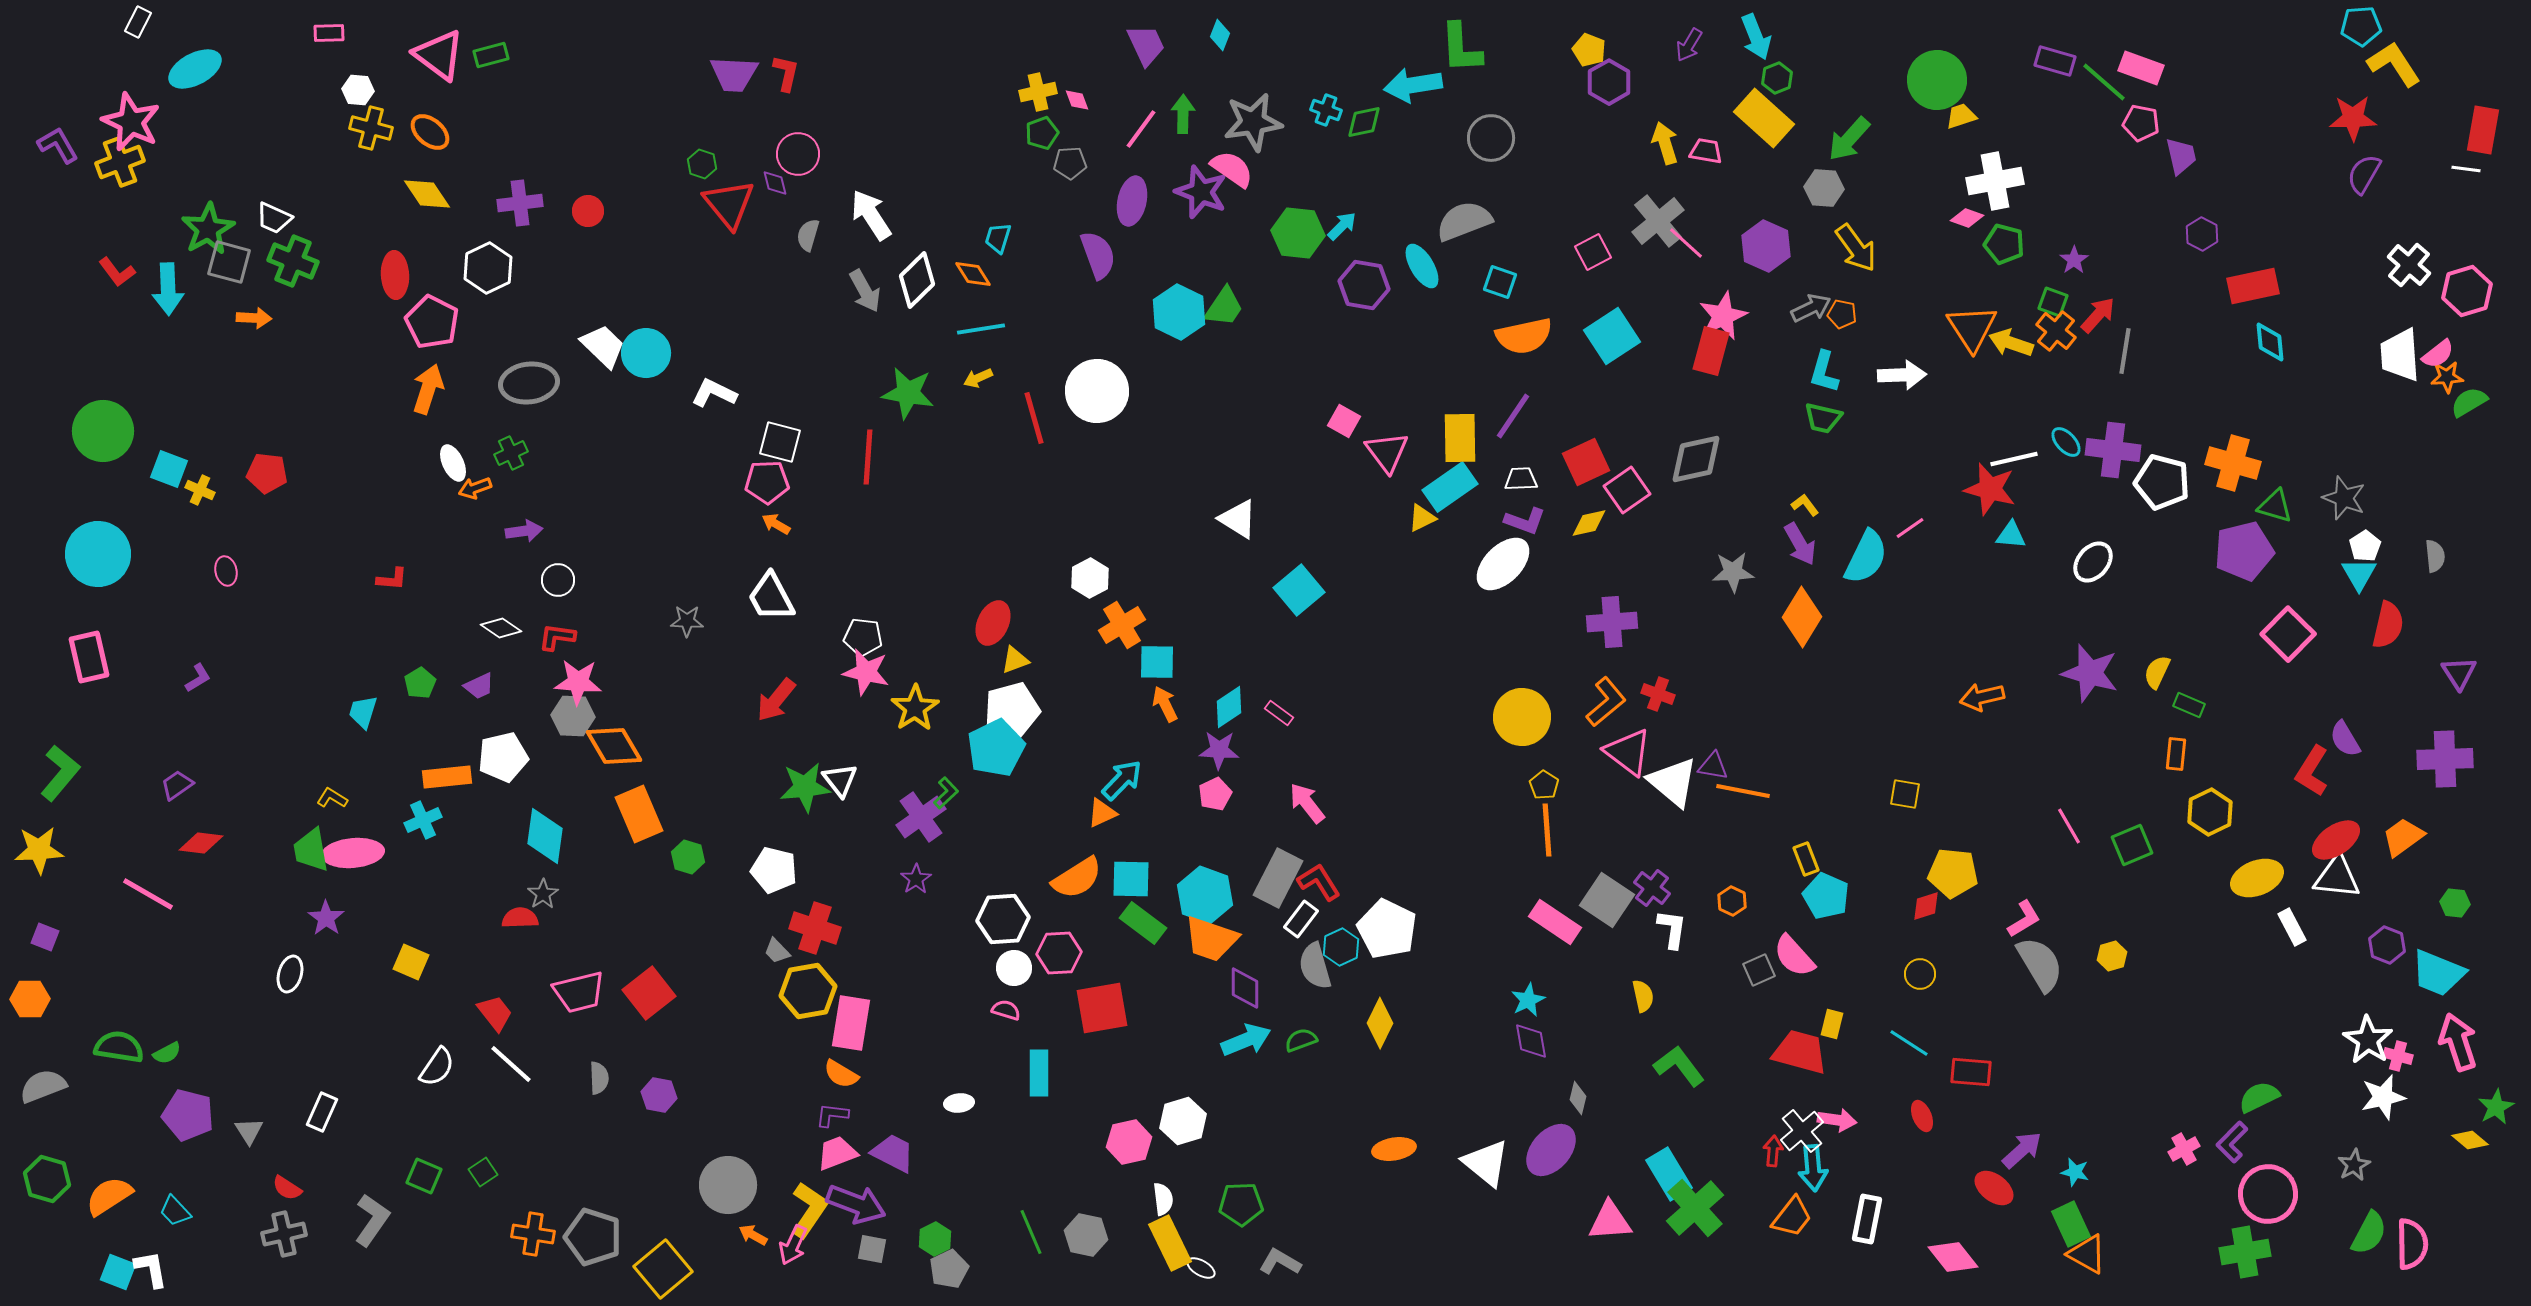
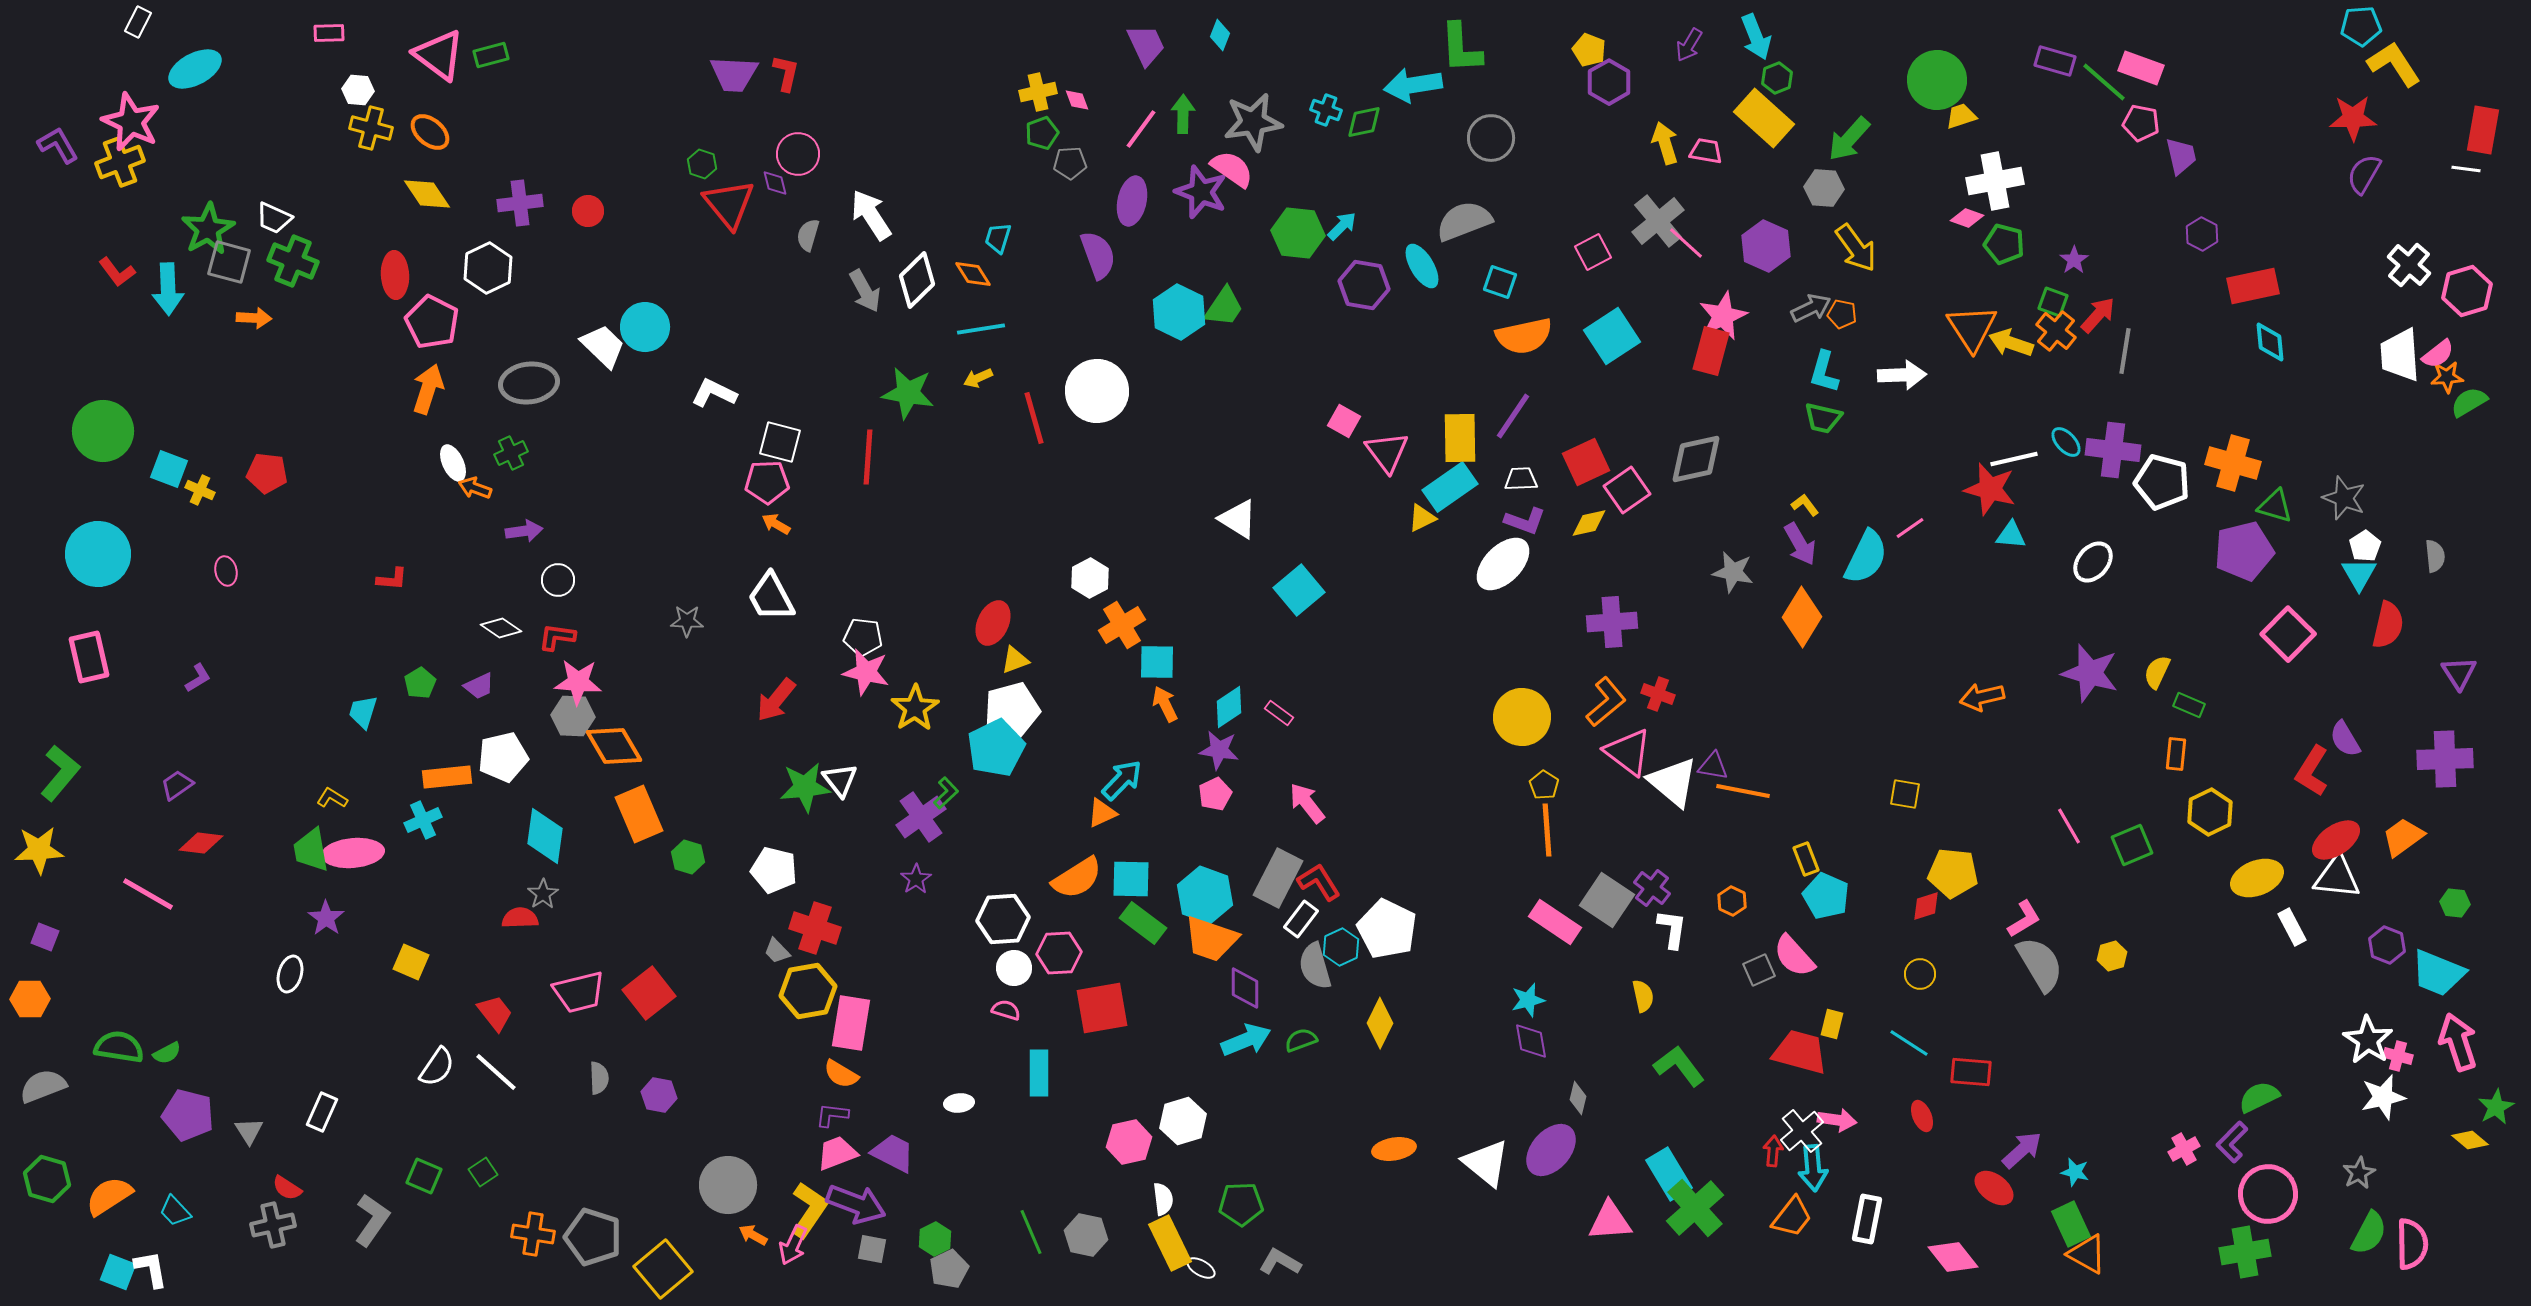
cyan circle at (646, 353): moved 1 px left, 26 px up
orange arrow at (475, 488): rotated 40 degrees clockwise
gray star at (1733, 572): rotated 15 degrees clockwise
purple star at (1219, 750): rotated 6 degrees clockwise
cyan star at (1528, 1000): rotated 12 degrees clockwise
white line at (511, 1064): moved 15 px left, 8 px down
gray star at (2354, 1165): moved 5 px right, 8 px down
gray cross at (284, 1234): moved 11 px left, 9 px up
